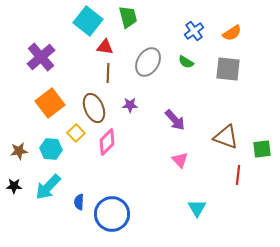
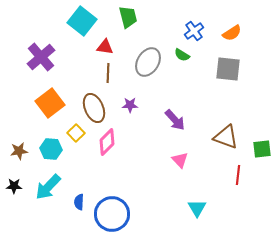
cyan square: moved 6 px left
green semicircle: moved 4 px left, 7 px up
